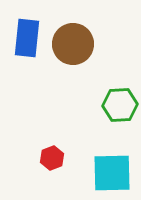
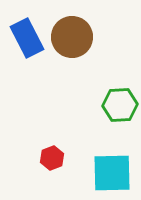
blue rectangle: rotated 33 degrees counterclockwise
brown circle: moved 1 px left, 7 px up
